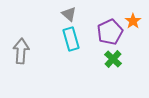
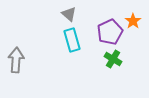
cyan rectangle: moved 1 px right, 1 px down
gray arrow: moved 5 px left, 9 px down
green cross: rotated 12 degrees counterclockwise
